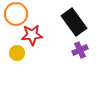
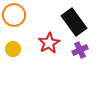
orange circle: moved 2 px left, 1 px down
red star: moved 17 px right, 8 px down; rotated 25 degrees counterclockwise
yellow circle: moved 4 px left, 4 px up
